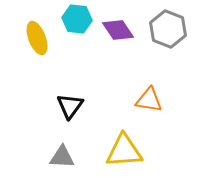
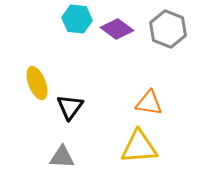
purple diamond: moved 1 px left, 1 px up; rotated 20 degrees counterclockwise
yellow ellipse: moved 45 px down
orange triangle: moved 3 px down
black triangle: moved 1 px down
yellow triangle: moved 15 px right, 4 px up
